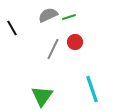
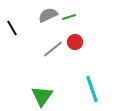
gray line: rotated 25 degrees clockwise
